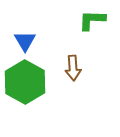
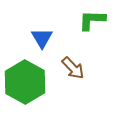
blue triangle: moved 17 px right, 3 px up
brown arrow: rotated 40 degrees counterclockwise
